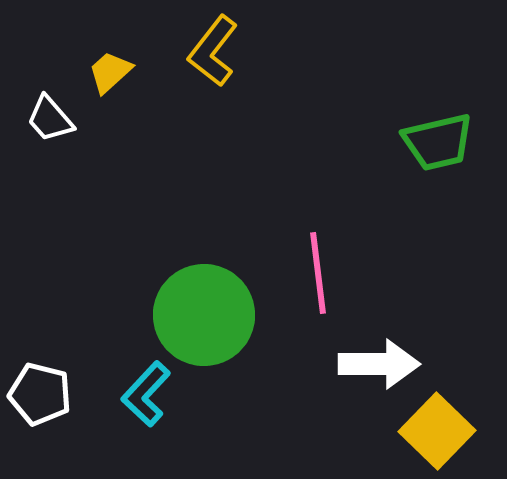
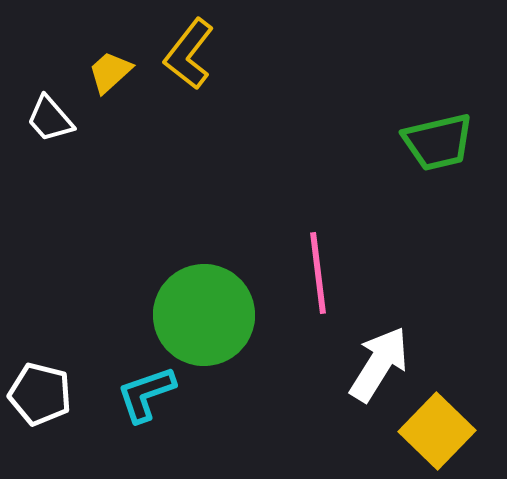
yellow L-shape: moved 24 px left, 3 px down
white arrow: rotated 58 degrees counterclockwise
cyan L-shape: rotated 28 degrees clockwise
